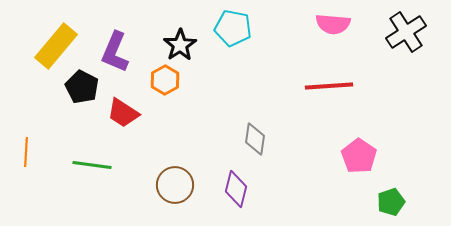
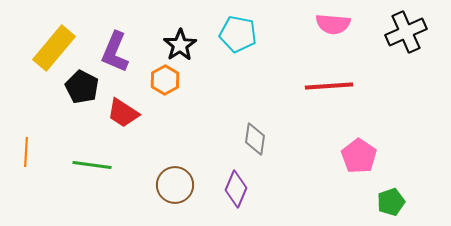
cyan pentagon: moved 5 px right, 6 px down
black cross: rotated 9 degrees clockwise
yellow rectangle: moved 2 px left, 2 px down
purple diamond: rotated 9 degrees clockwise
